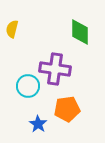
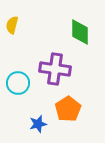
yellow semicircle: moved 4 px up
cyan circle: moved 10 px left, 3 px up
orange pentagon: moved 1 px right; rotated 25 degrees counterclockwise
blue star: rotated 24 degrees clockwise
